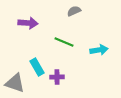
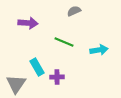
gray triangle: moved 1 px right, 1 px down; rotated 45 degrees clockwise
